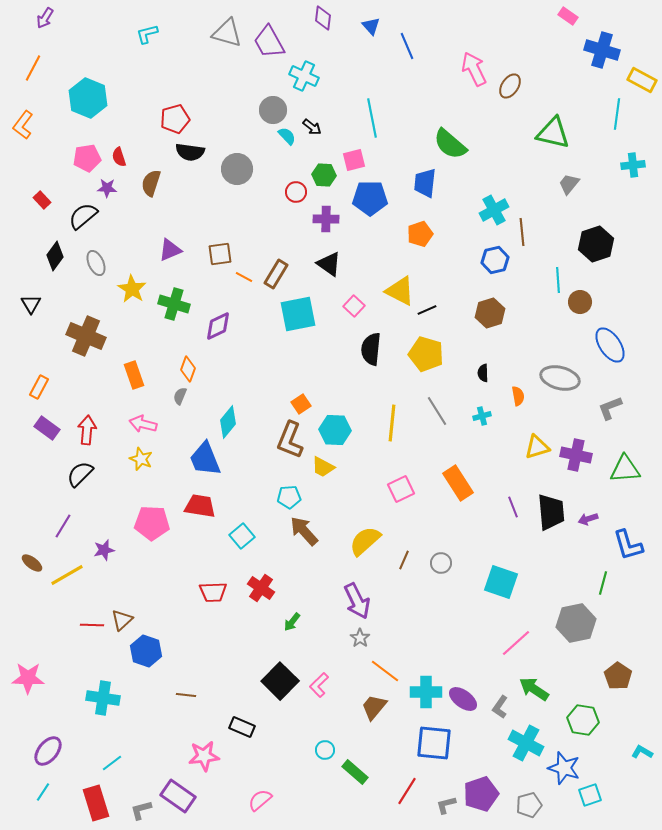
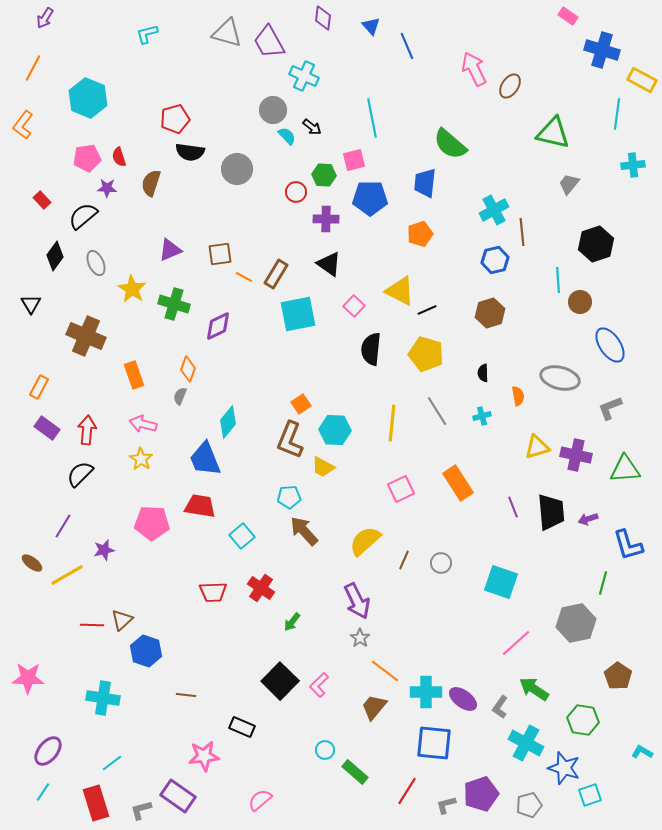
yellow star at (141, 459): rotated 10 degrees clockwise
